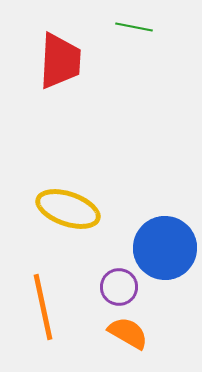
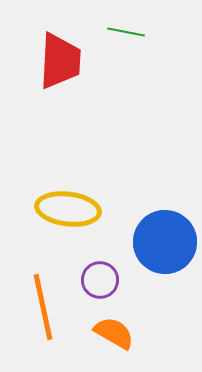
green line: moved 8 px left, 5 px down
yellow ellipse: rotated 12 degrees counterclockwise
blue circle: moved 6 px up
purple circle: moved 19 px left, 7 px up
orange semicircle: moved 14 px left
